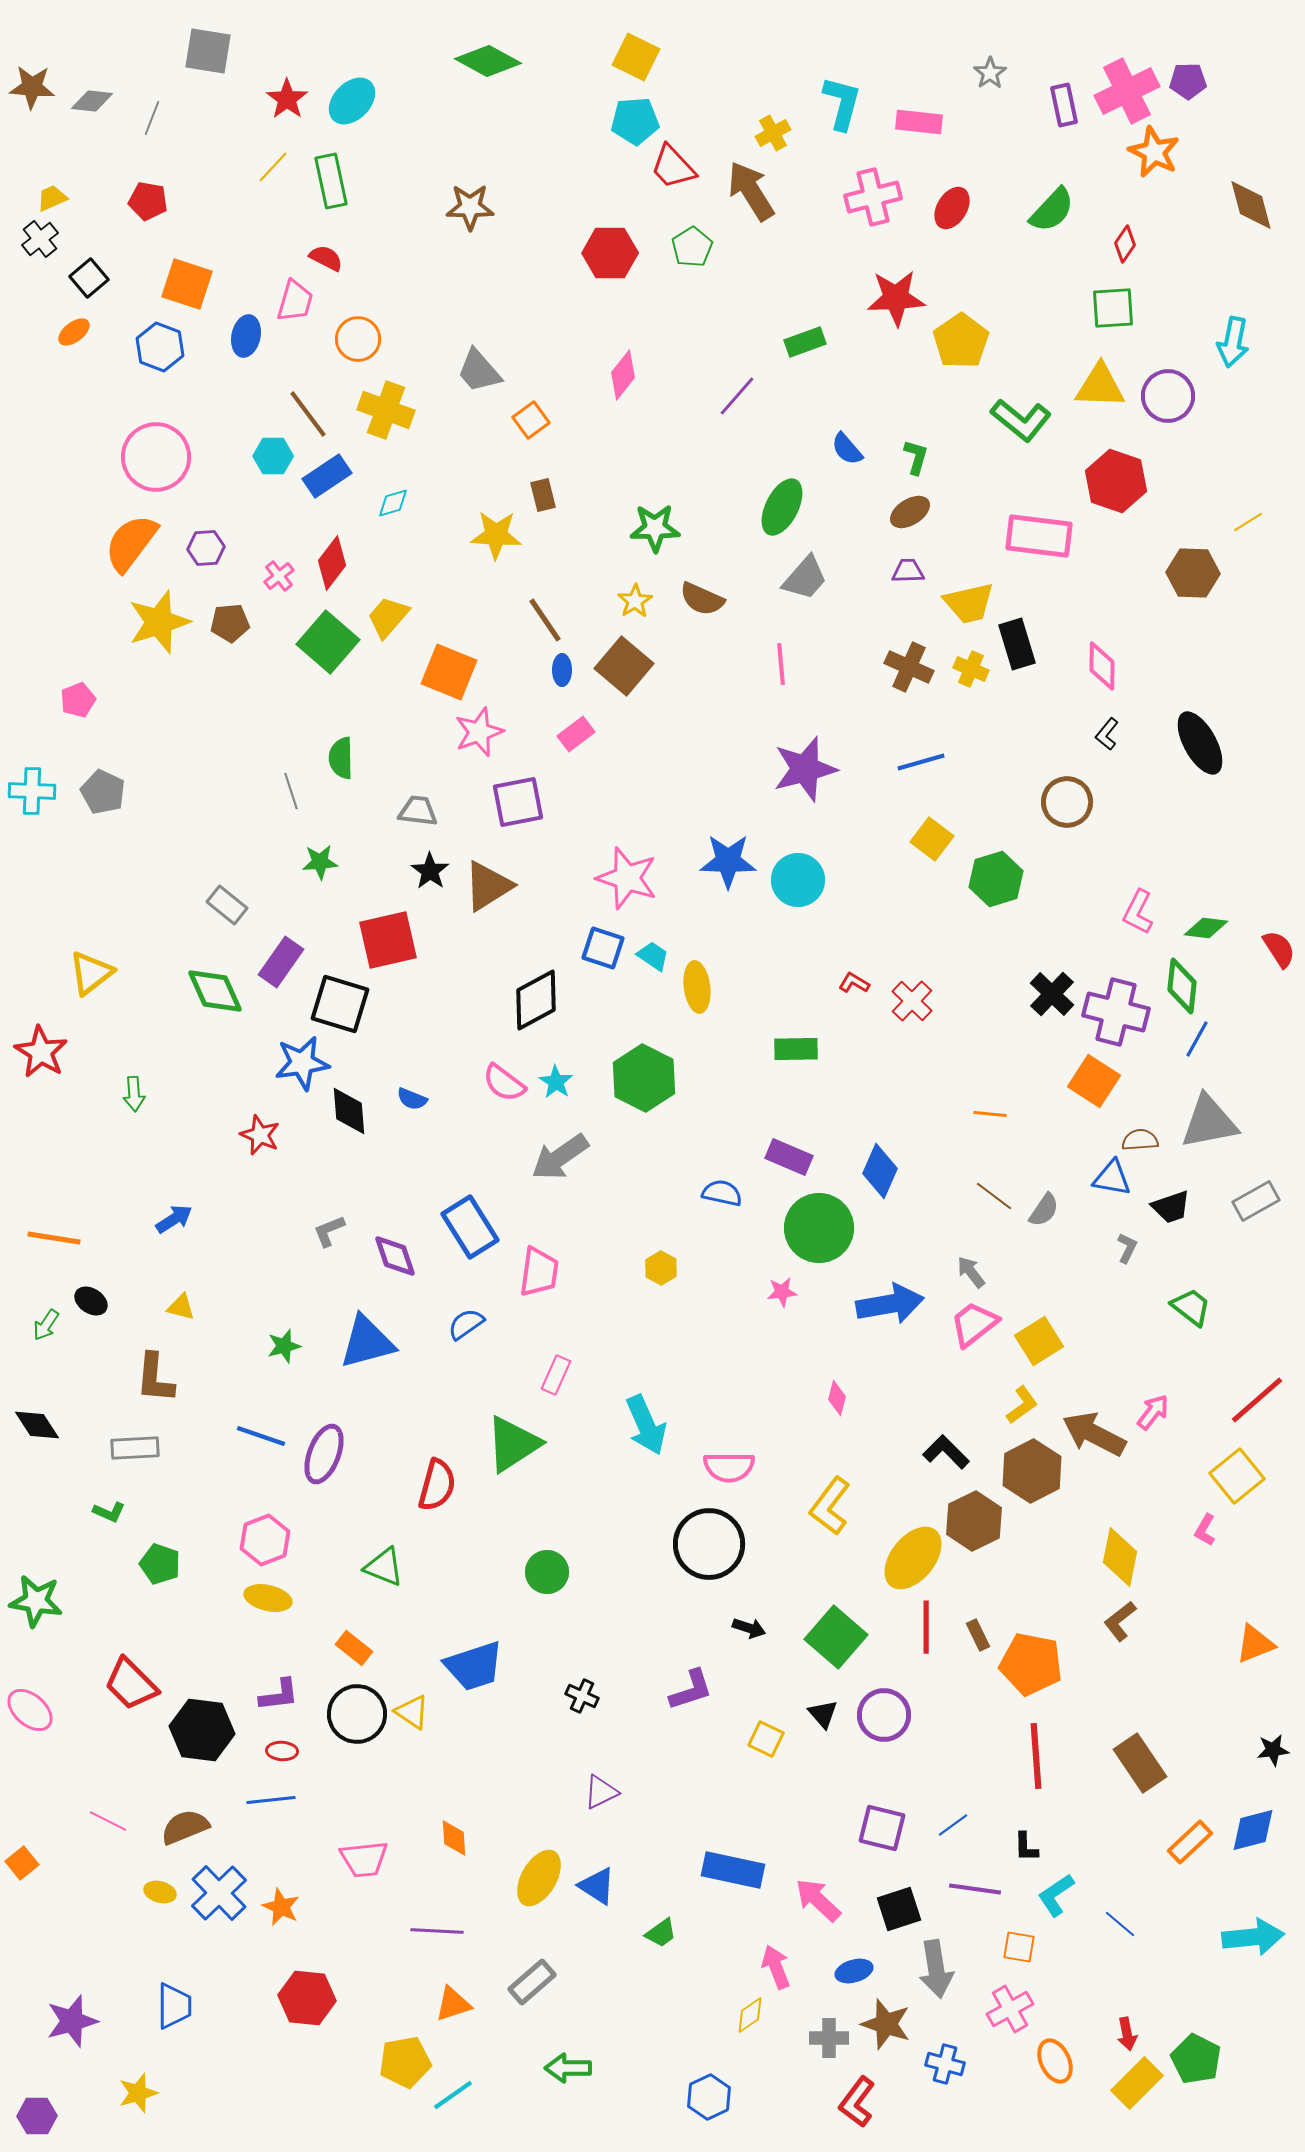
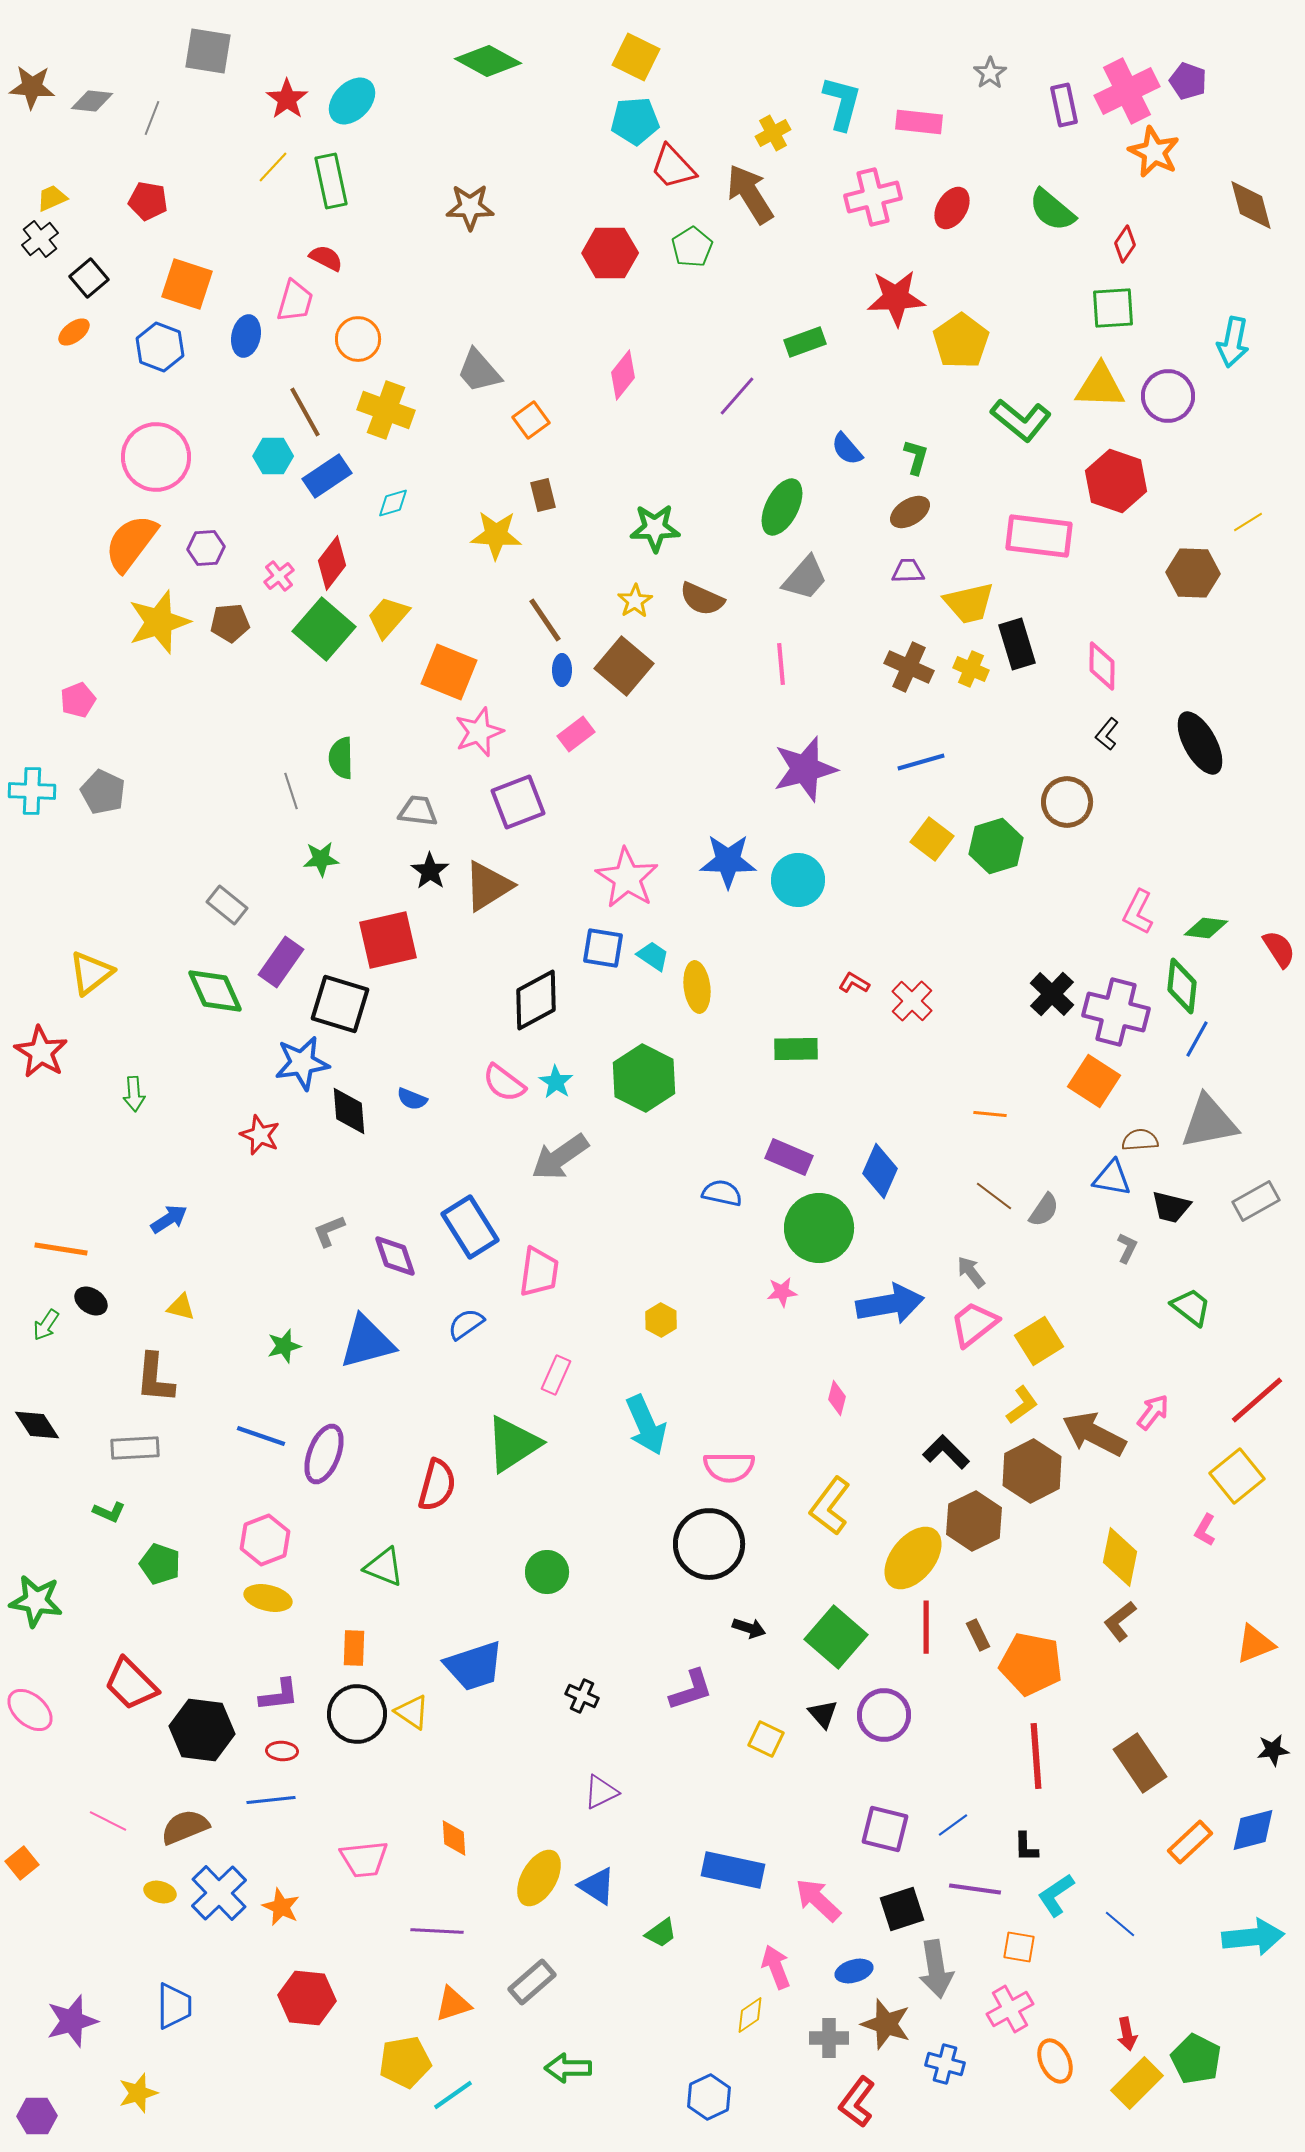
purple pentagon at (1188, 81): rotated 21 degrees clockwise
brown arrow at (751, 191): moved 1 px left, 3 px down
green semicircle at (1052, 210): rotated 87 degrees clockwise
brown line at (308, 414): moved 3 px left, 2 px up; rotated 8 degrees clockwise
green square at (328, 642): moved 4 px left, 13 px up
purple square at (518, 802): rotated 10 degrees counterclockwise
green star at (320, 862): moved 1 px right, 3 px up
pink star at (627, 878): rotated 14 degrees clockwise
green hexagon at (996, 879): moved 33 px up
blue square at (603, 948): rotated 9 degrees counterclockwise
black trapezoid at (1171, 1207): rotated 33 degrees clockwise
blue arrow at (174, 1219): moved 5 px left
orange line at (54, 1238): moved 7 px right, 11 px down
yellow hexagon at (661, 1268): moved 52 px down
orange rectangle at (354, 1648): rotated 54 degrees clockwise
purple square at (882, 1828): moved 3 px right, 1 px down
black square at (899, 1909): moved 3 px right
